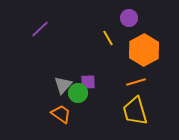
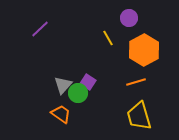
purple square: rotated 35 degrees clockwise
yellow trapezoid: moved 4 px right, 5 px down
